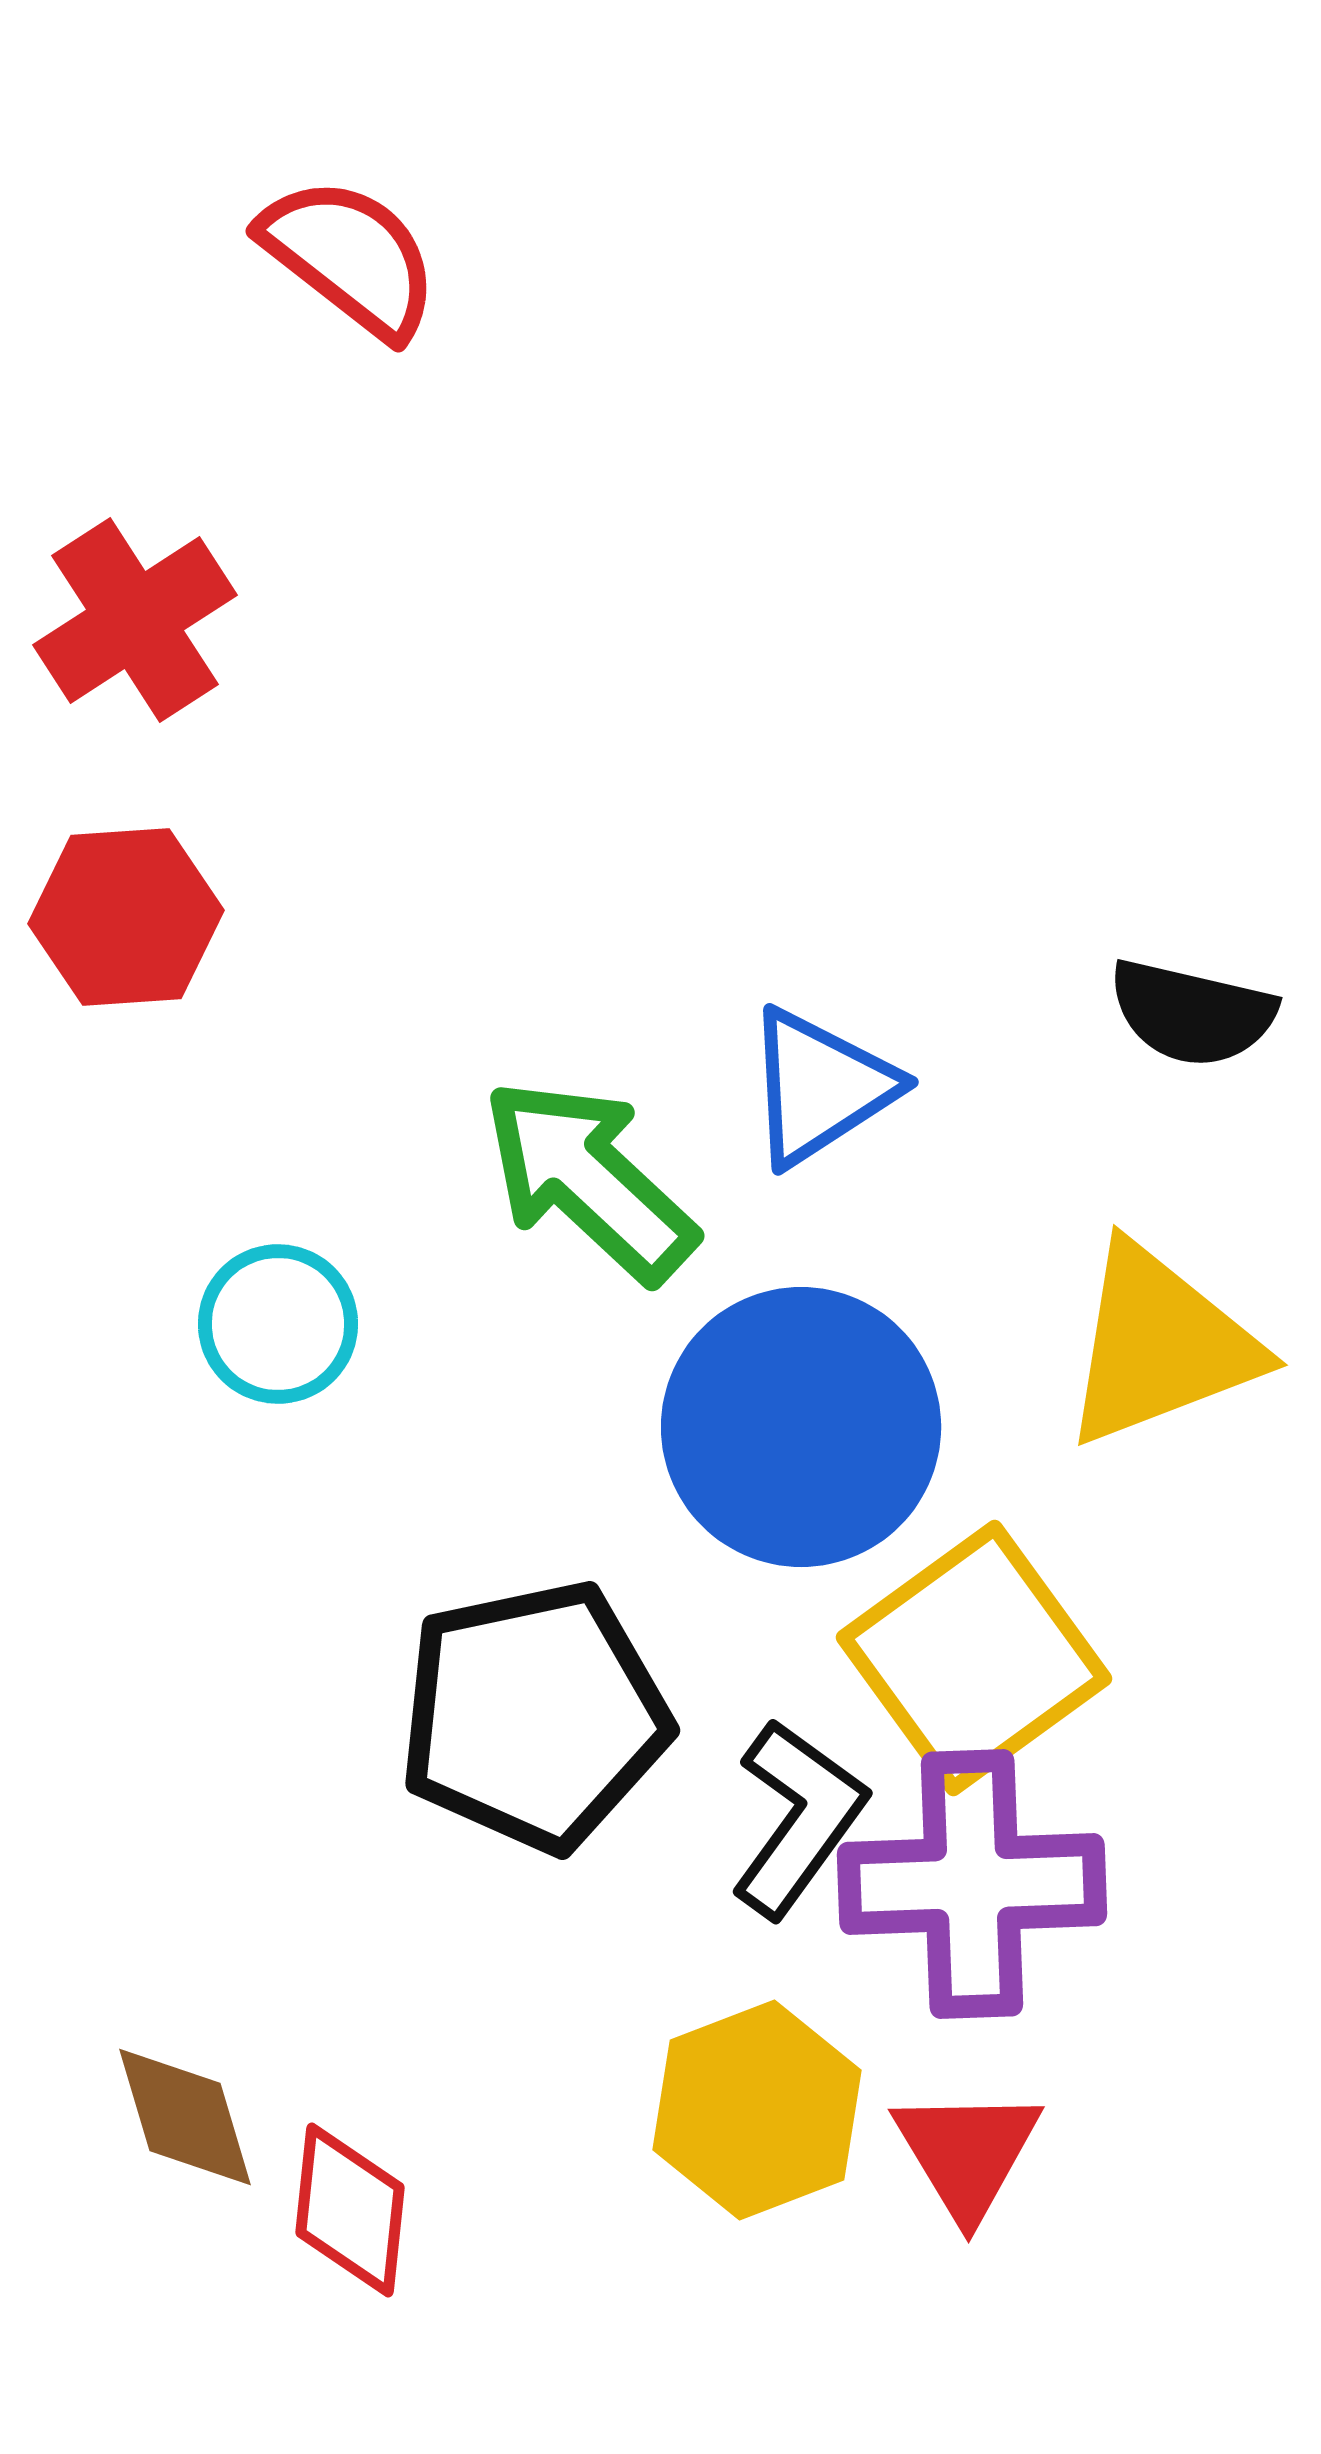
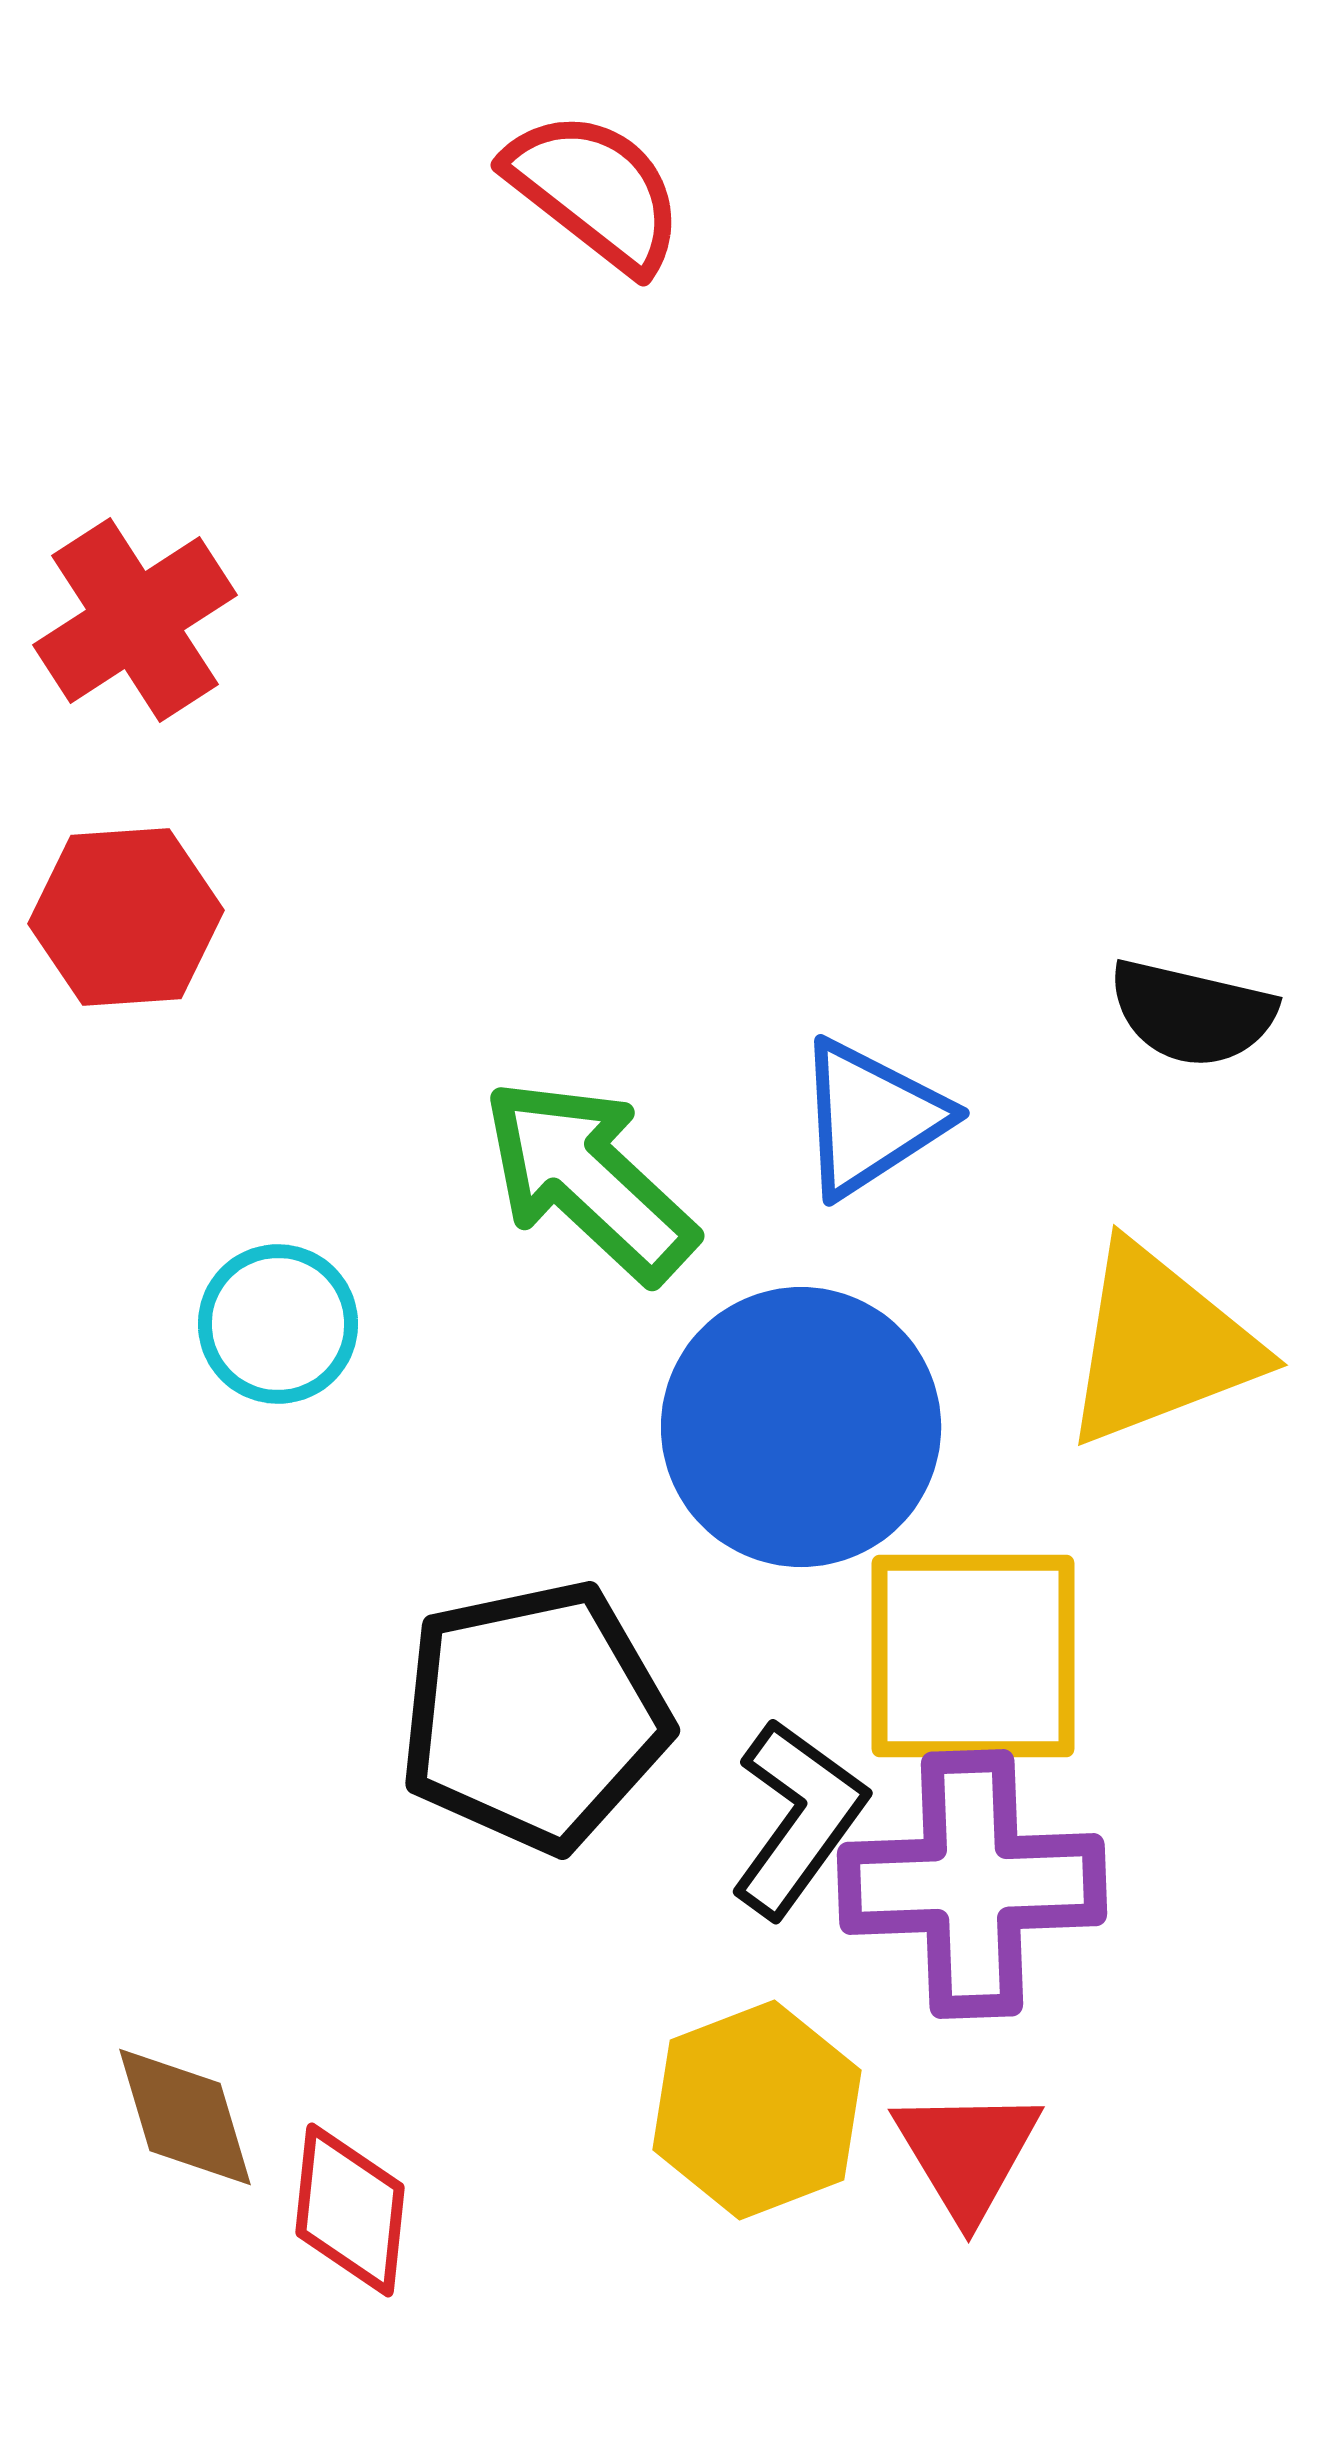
red semicircle: moved 245 px right, 66 px up
blue triangle: moved 51 px right, 31 px down
yellow square: moved 1 px left, 2 px up; rotated 36 degrees clockwise
